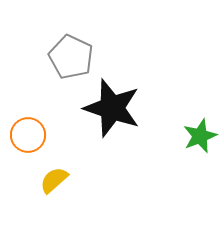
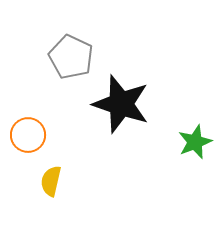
black star: moved 9 px right, 4 px up
green star: moved 5 px left, 6 px down
yellow semicircle: moved 3 px left, 1 px down; rotated 36 degrees counterclockwise
